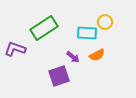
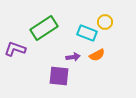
cyan rectangle: rotated 18 degrees clockwise
purple arrow: rotated 48 degrees counterclockwise
purple square: rotated 25 degrees clockwise
